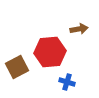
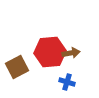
brown arrow: moved 8 px left, 24 px down
